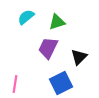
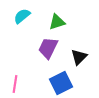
cyan semicircle: moved 4 px left, 1 px up
